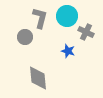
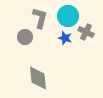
cyan circle: moved 1 px right
blue star: moved 3 px left, 13 px up
